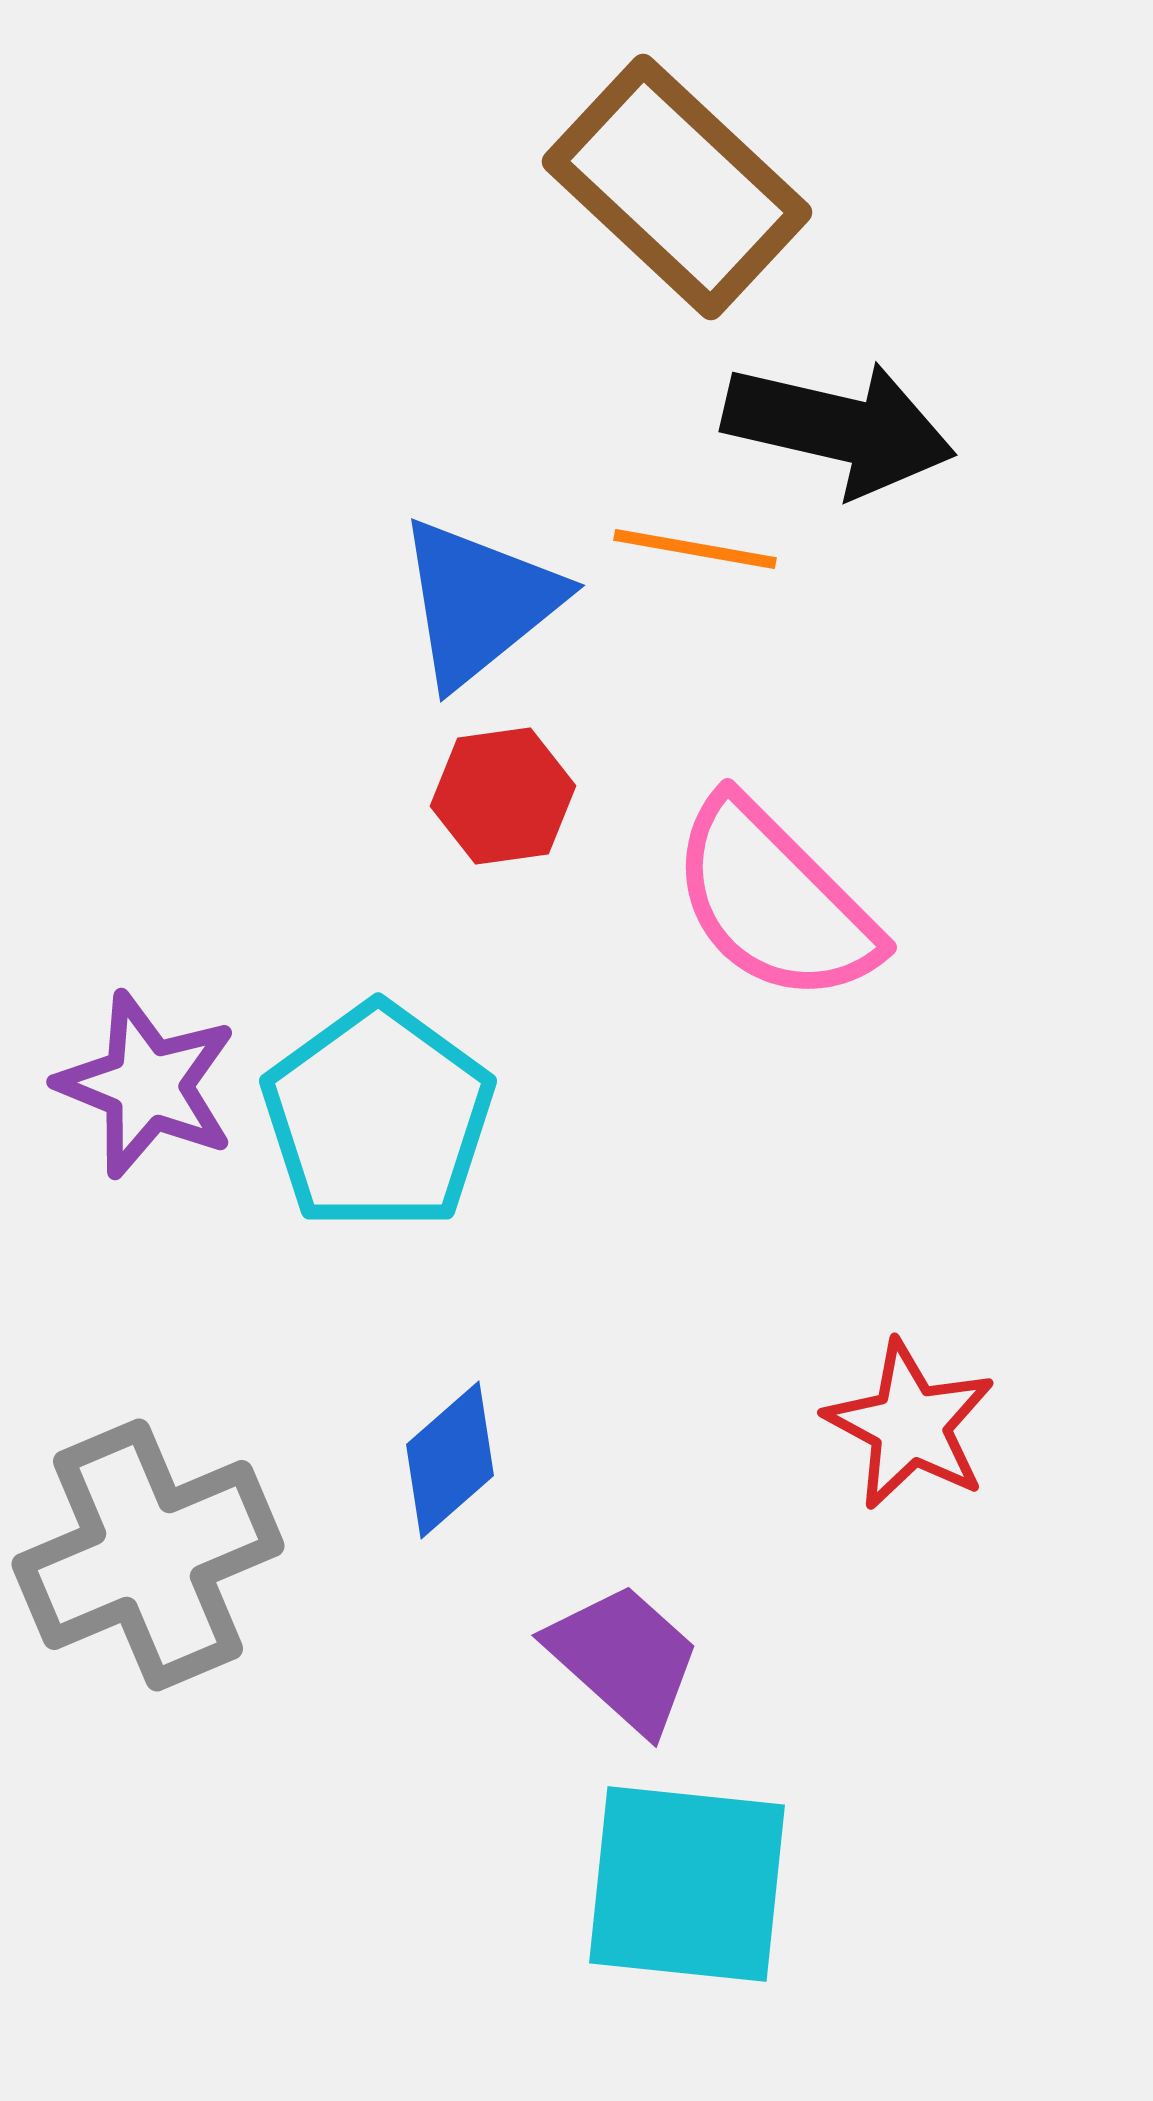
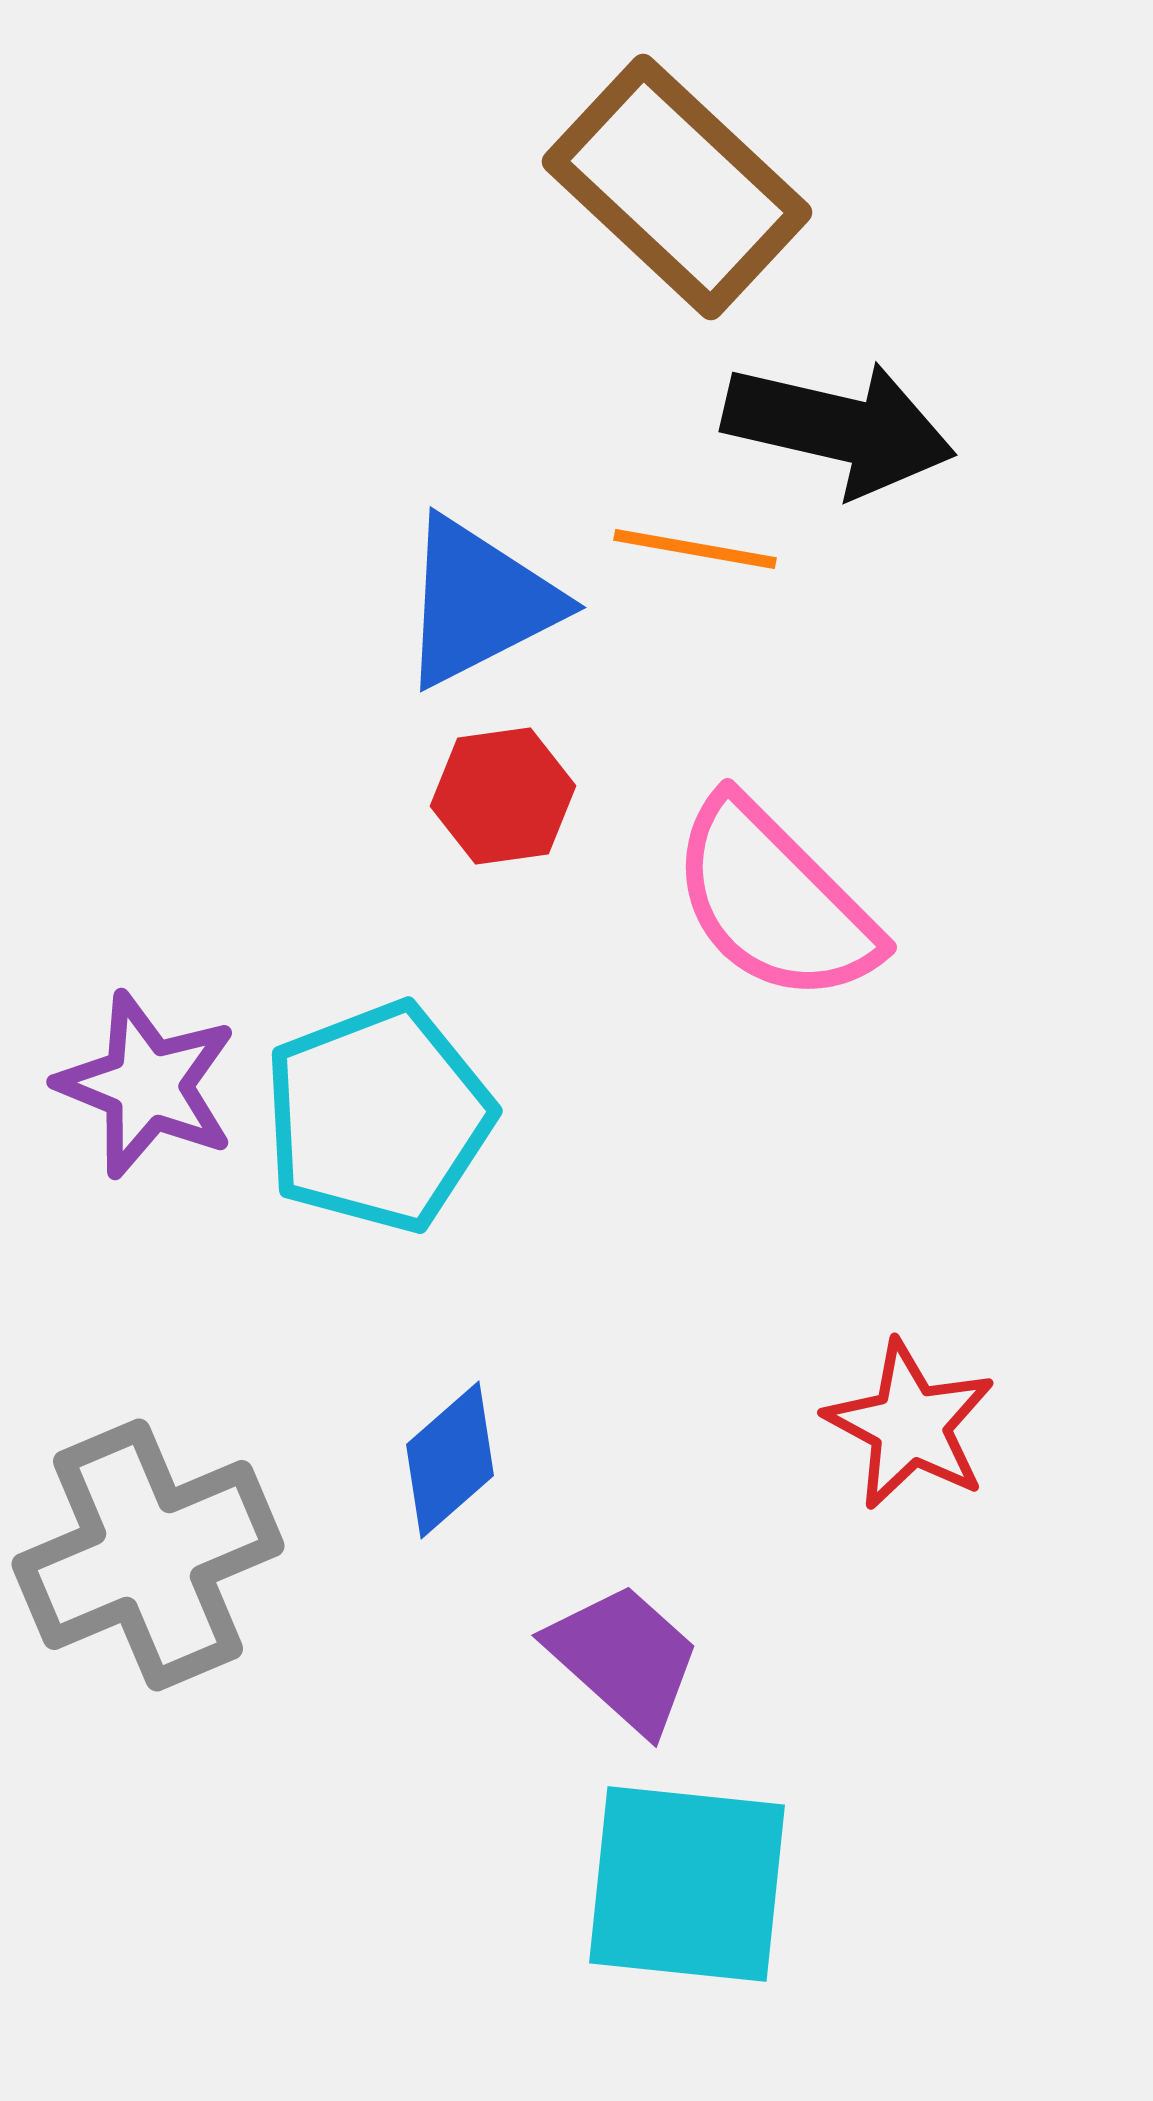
blue triangle: rotated 12 degrees clockwise
cyan pentagon: rotated 15 degrees clockwise
